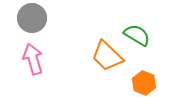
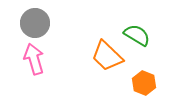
gray circle: moved 3 px right, 5 px down
pink arrow: moved 1 px right
